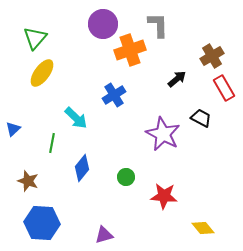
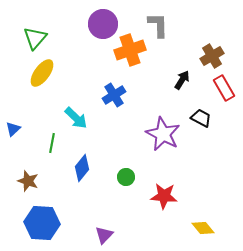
black arrow: moved 5 px right, 1 px down; rotated 18 degrees counterclockwise
purple triangle: rotated 30 degrees counterclockwise
